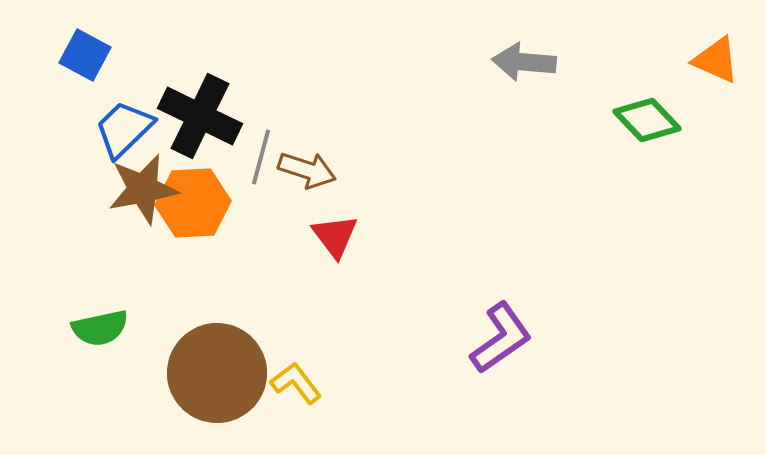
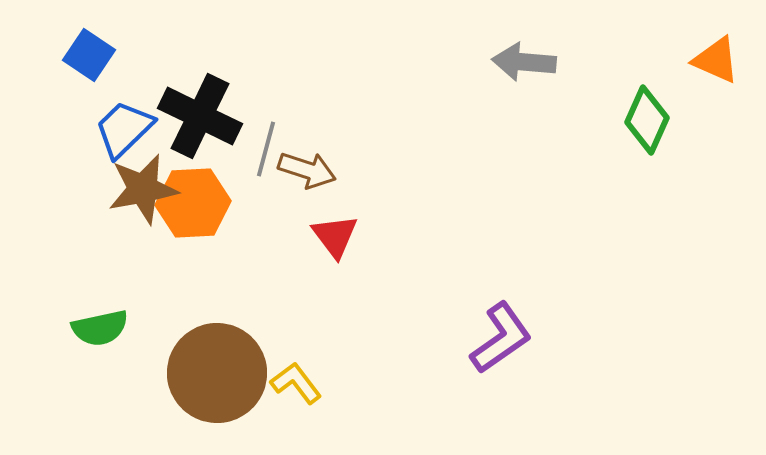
blue square: moved 4 px right; rotated 6 degrees clockwise
green diamond: rotated 68 degrees clockwise
gray line: moved 5 px right, 8 px up
